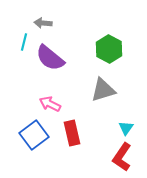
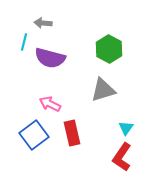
purple semicircle: rotated 24 degrees counterclockwise
